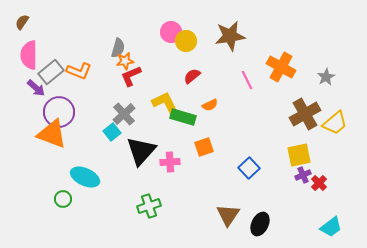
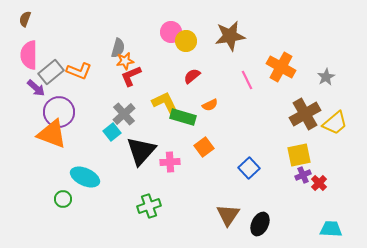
brown semicircle: moved 3 px right, 3 px up; rotated 14 degrees counterclockwise
orange square: rotated 18 degrees counterclockwise
cyan trapezoid: moved 2 px down; rotated 140 degrees counterclockwise
